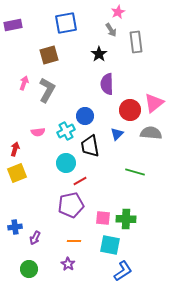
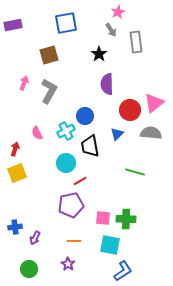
gray L-shape: moved 2 px right, 1 px down
pink semicircle: moved 1 px left, 1 px down; rotated 72 degrees clockwise
